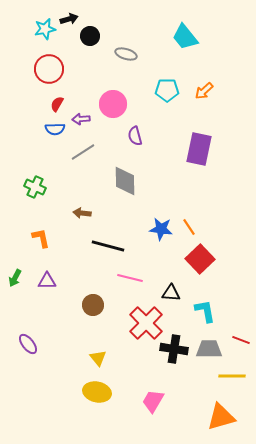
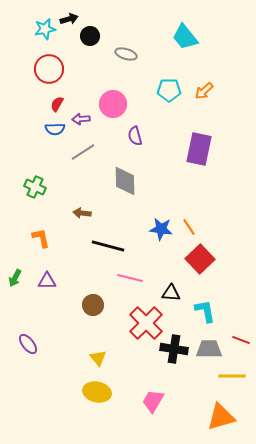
cyan pentagon: moved 2 px right
